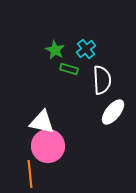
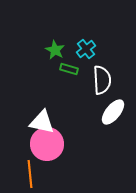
pink circle: moved 1 px left, 2 px up
